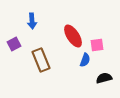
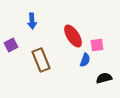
purple square: moved 3 px left, 1 px down
